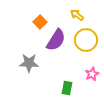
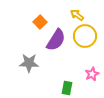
yellow circle: moved 1 px left, 4 px up
